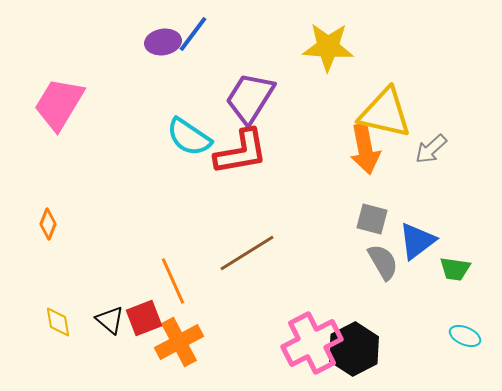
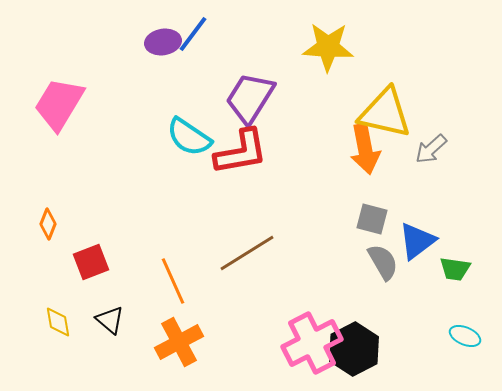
red square: moved 53 px left, 56 px up
